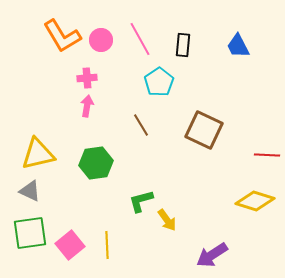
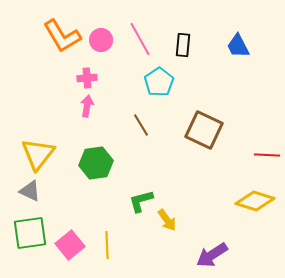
yellow triangle: rotated 39 degrees counterclockwise
